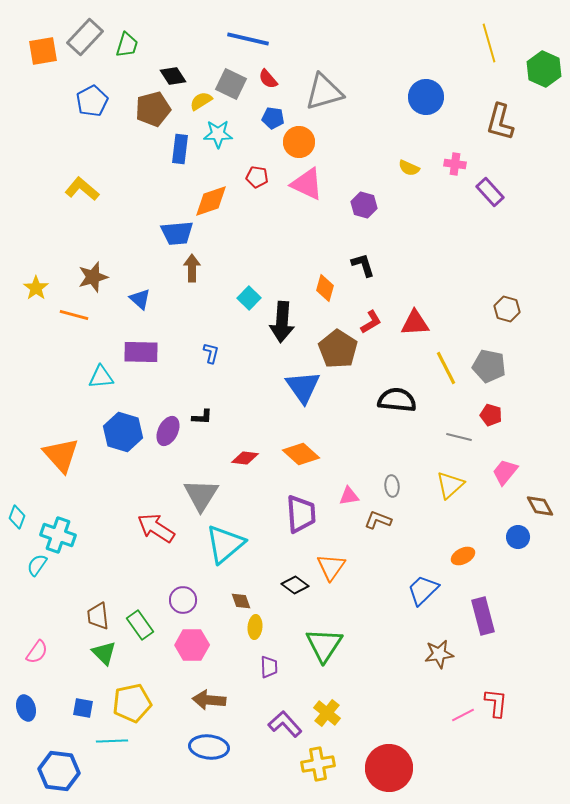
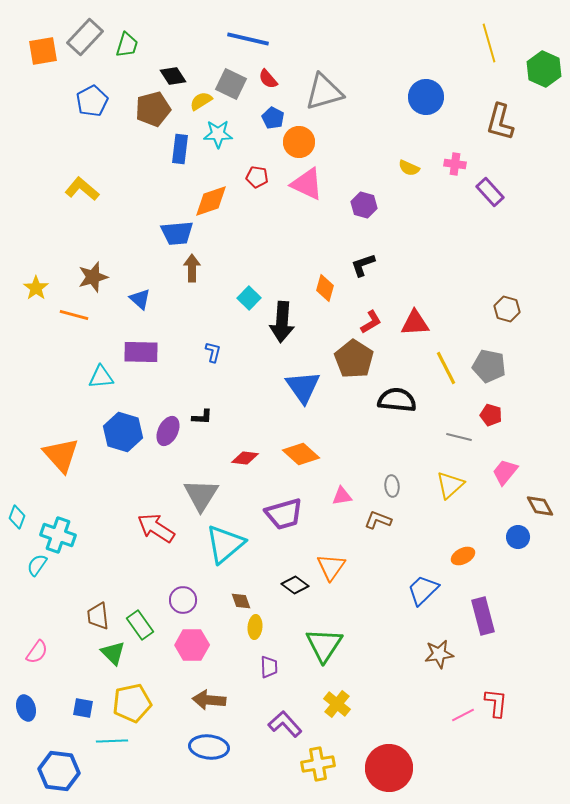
blue pentagon at (273, 118): rotated 20 degrees clockwise
black L-shape at (363, 265): rotated 92 degrees counterclockwise
brown pentagon at (338, 349): moved 16 px right, 10 px down
blue L-shape at (211, 353): moved 2 px right, 1 px up
pink triangle at (349, 496): moved 7 px left
purple trapezoid at (301, 514): moved 17 px left; rotated 78 degrees clockwise
green triangle at (104, 653): moved 9 px right
yellow cross at (327, 713): moved 10 px right, 9 px up
